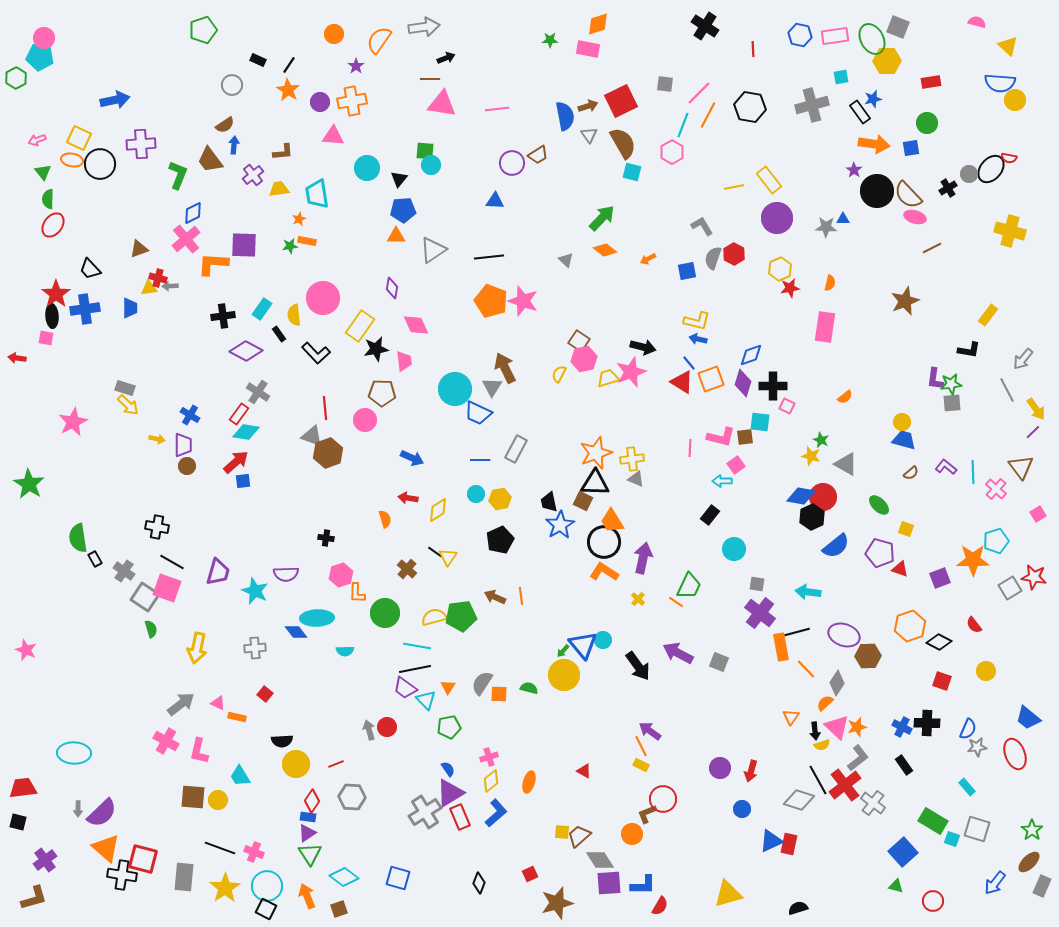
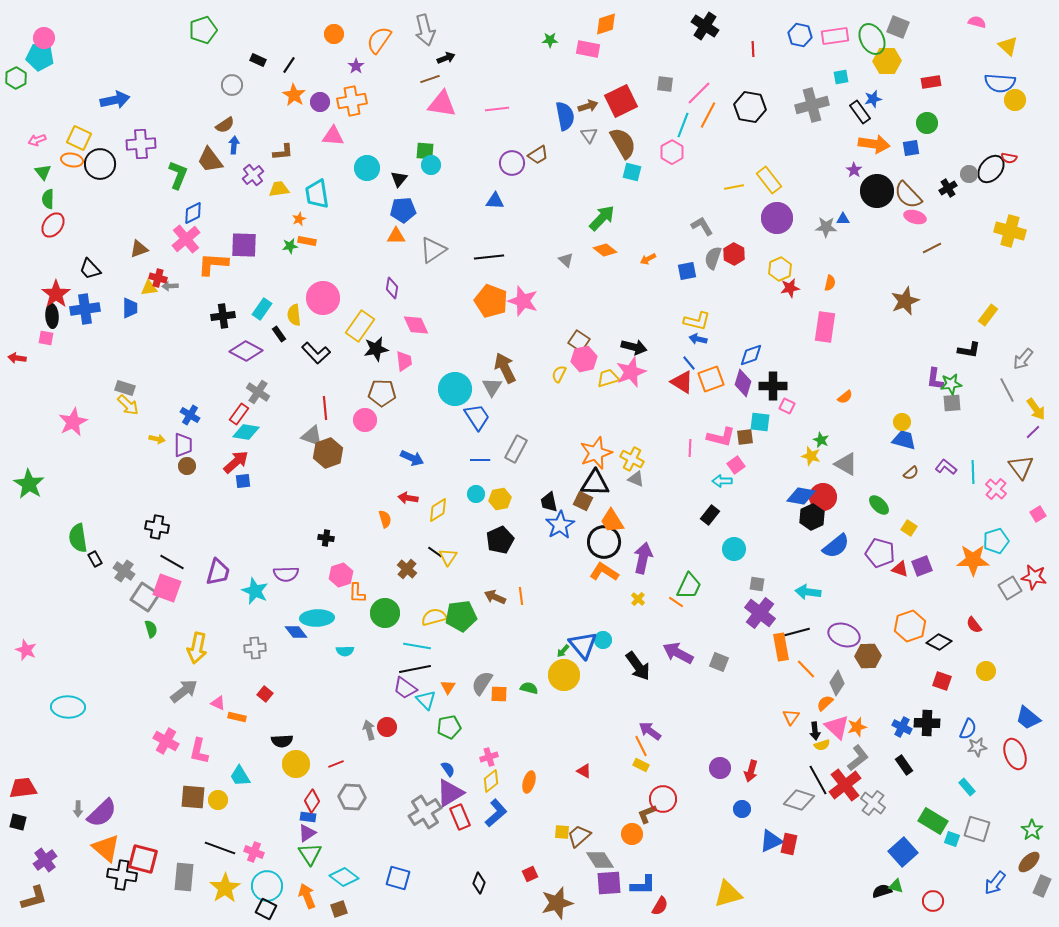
orange diamond at (598, 24): moved 8 px right
gray arrow at (424, 27): moved 1 px right, 3 px down; rotated 84 degrees clockwise
brown line at (430, 79): rotated 18 degrees counterclockwise
orange star at (288, 90): moved 6 px right, 5 px down
black arrow at (643, 347): moved 9 px left
blue trapezoid at (478, 413): moved 1 px left, 4 px down; rotated 148 degrees counterclockwise
yellow cross at (632, 459): rotated 35 degrees clockwise
yellow square at (906, 529): moved 3 px right, 1 px up; rotated 14 degrees clockwise
purple square at (940, 578): moved 18 px left, 12 px up
gray arrow at (181, 704): moved 3 px right, 13 px up
cyan ellipse at (74, 753): moved 6 px left, 46 px up
black semicircle at (798, 908): moved 84 px right, 17 px up
